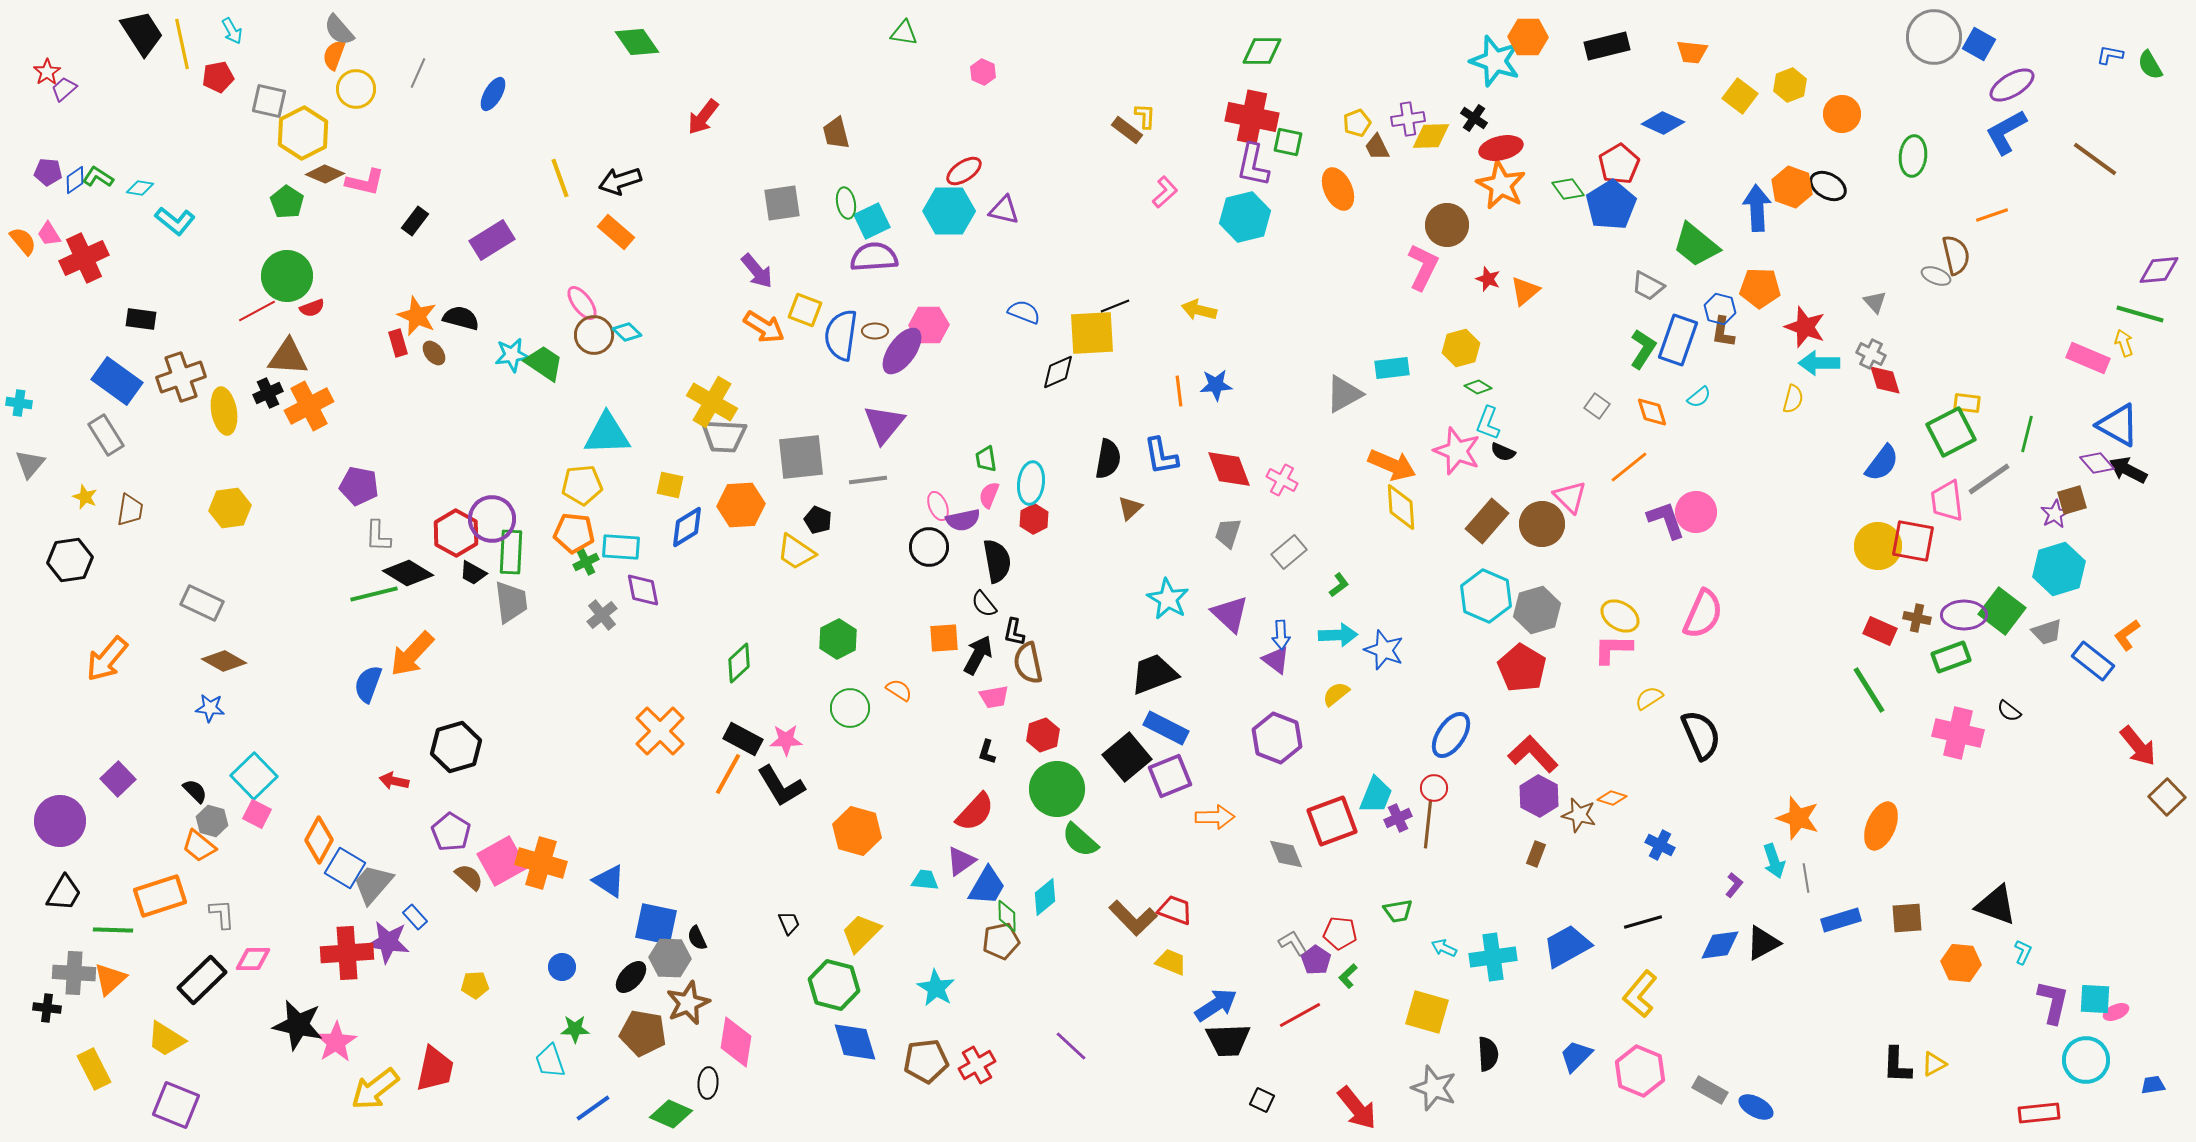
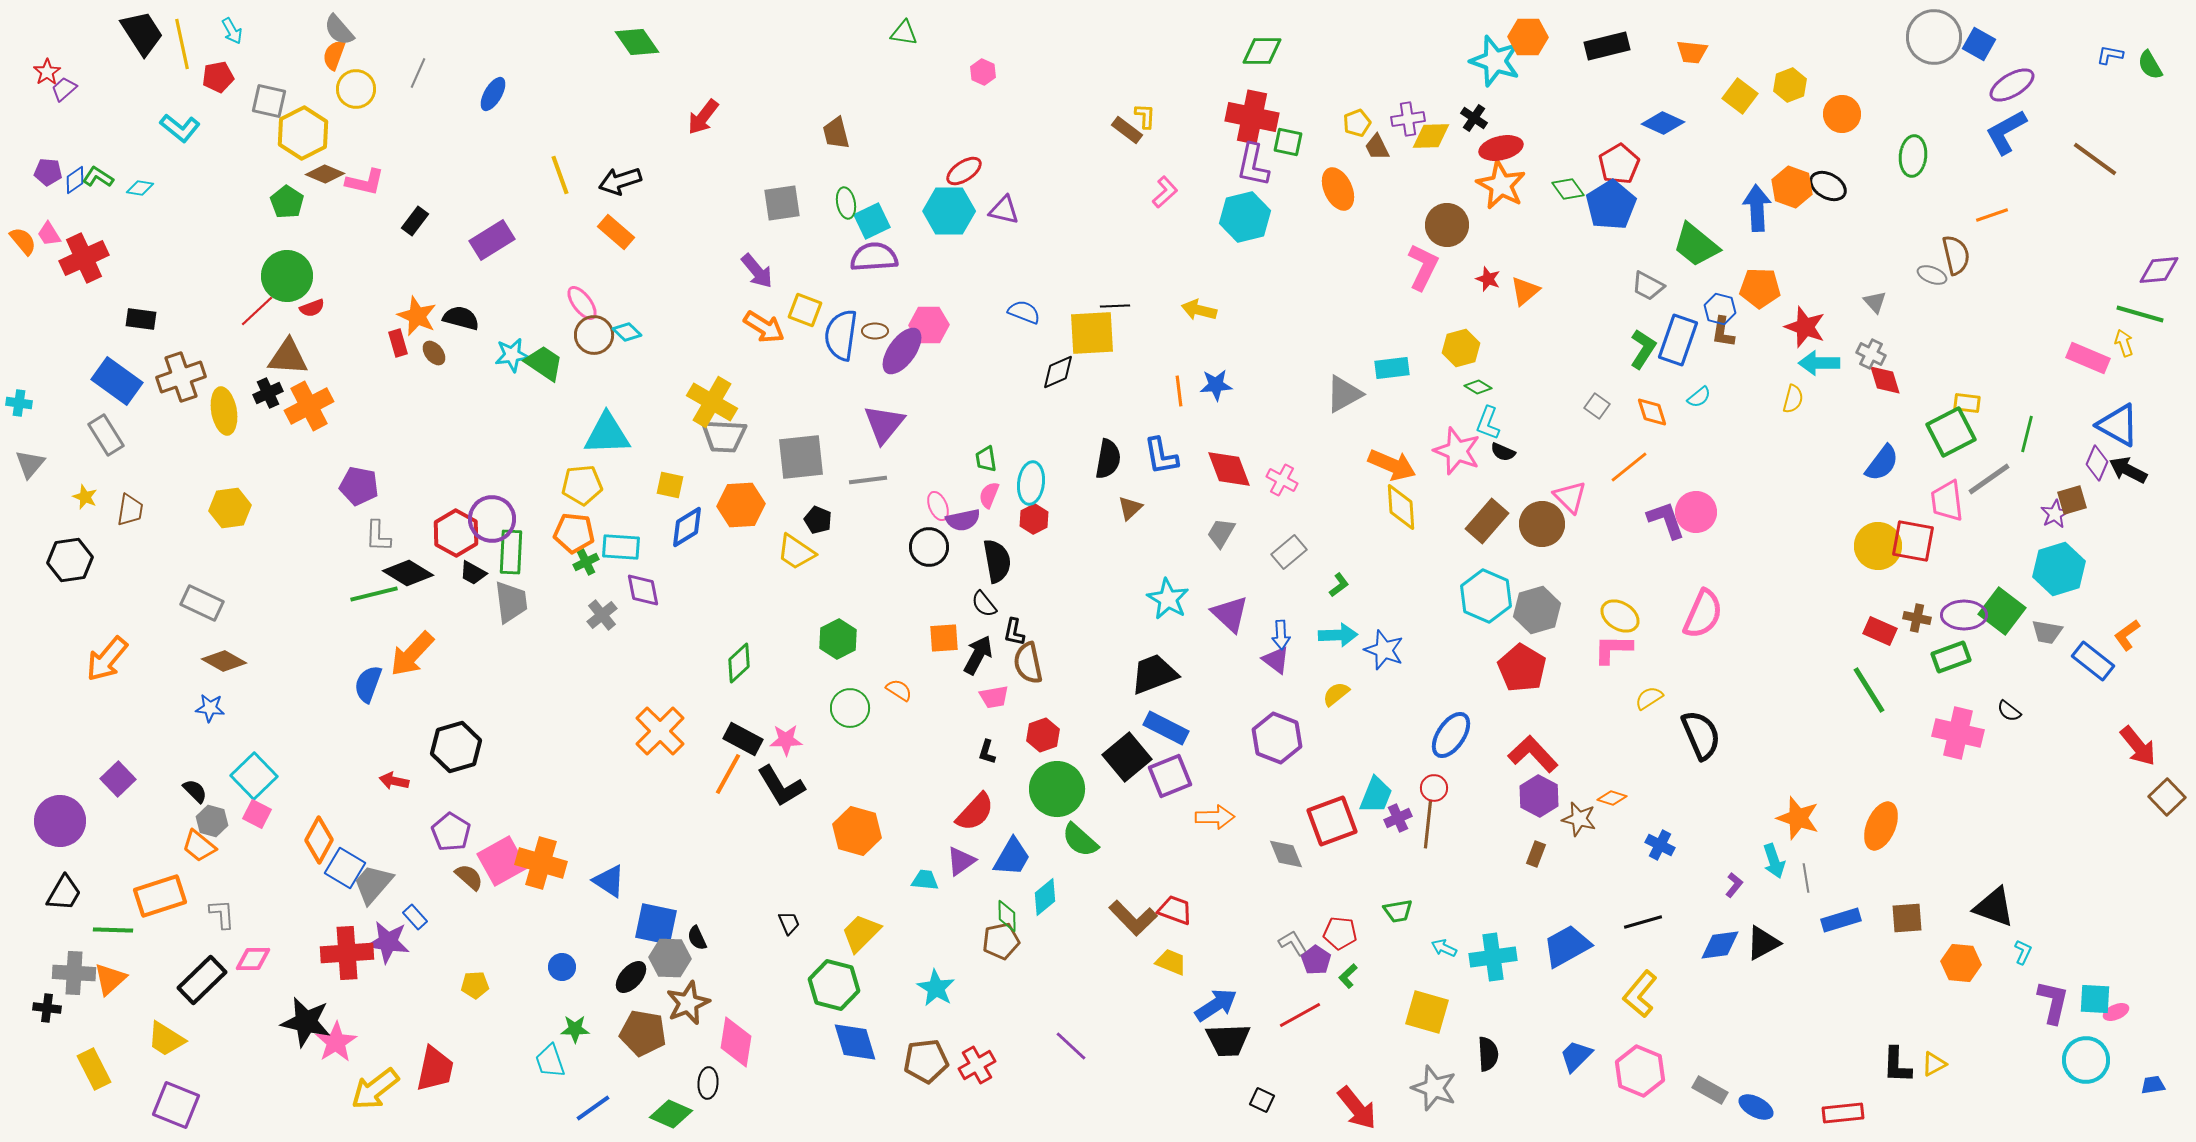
yellow line at (560, 178): moved 3 px up
cyan L-shape at (175, 221): moved 5 px right, 93 px up
gray ellipse at (1936, 276): moved 4 px left, 1 px up
black line at (1115, 306): rotated 20 degrees clockwise
red line at (257, 311): rotated 15 degrees counterclockwise
purple diamond at (2097, 463): rotated 64 degrees clockwise
gray trapezoid at (1228, 533): moved 7 px left; rotated 12 degrees clockwise
gray trapezoid at (2047, 632): rotated 28 degrees clockwise
brown star at (1579, 815): moved 4 px down
blue trapezoid at (987, 886): moved 25 px right, 29 px up
black triangle at (1996, 905): moved 2 px left, 2 px down
black star at (298, 1025): moved 8 px right, 3 px up
red rectangle at (2039, 1113): moved 196 px left
